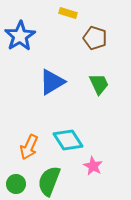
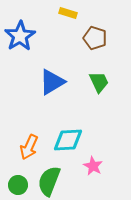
green trapezoid: moved 2 px up
cyan diamond: rotated 60 degrees counterclockwise
green circle: moved 2 px right, 1 px down
